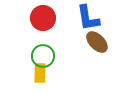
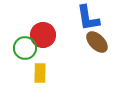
red circle: moved 17 px down
green circle: moved 18 px left, 8 px up
